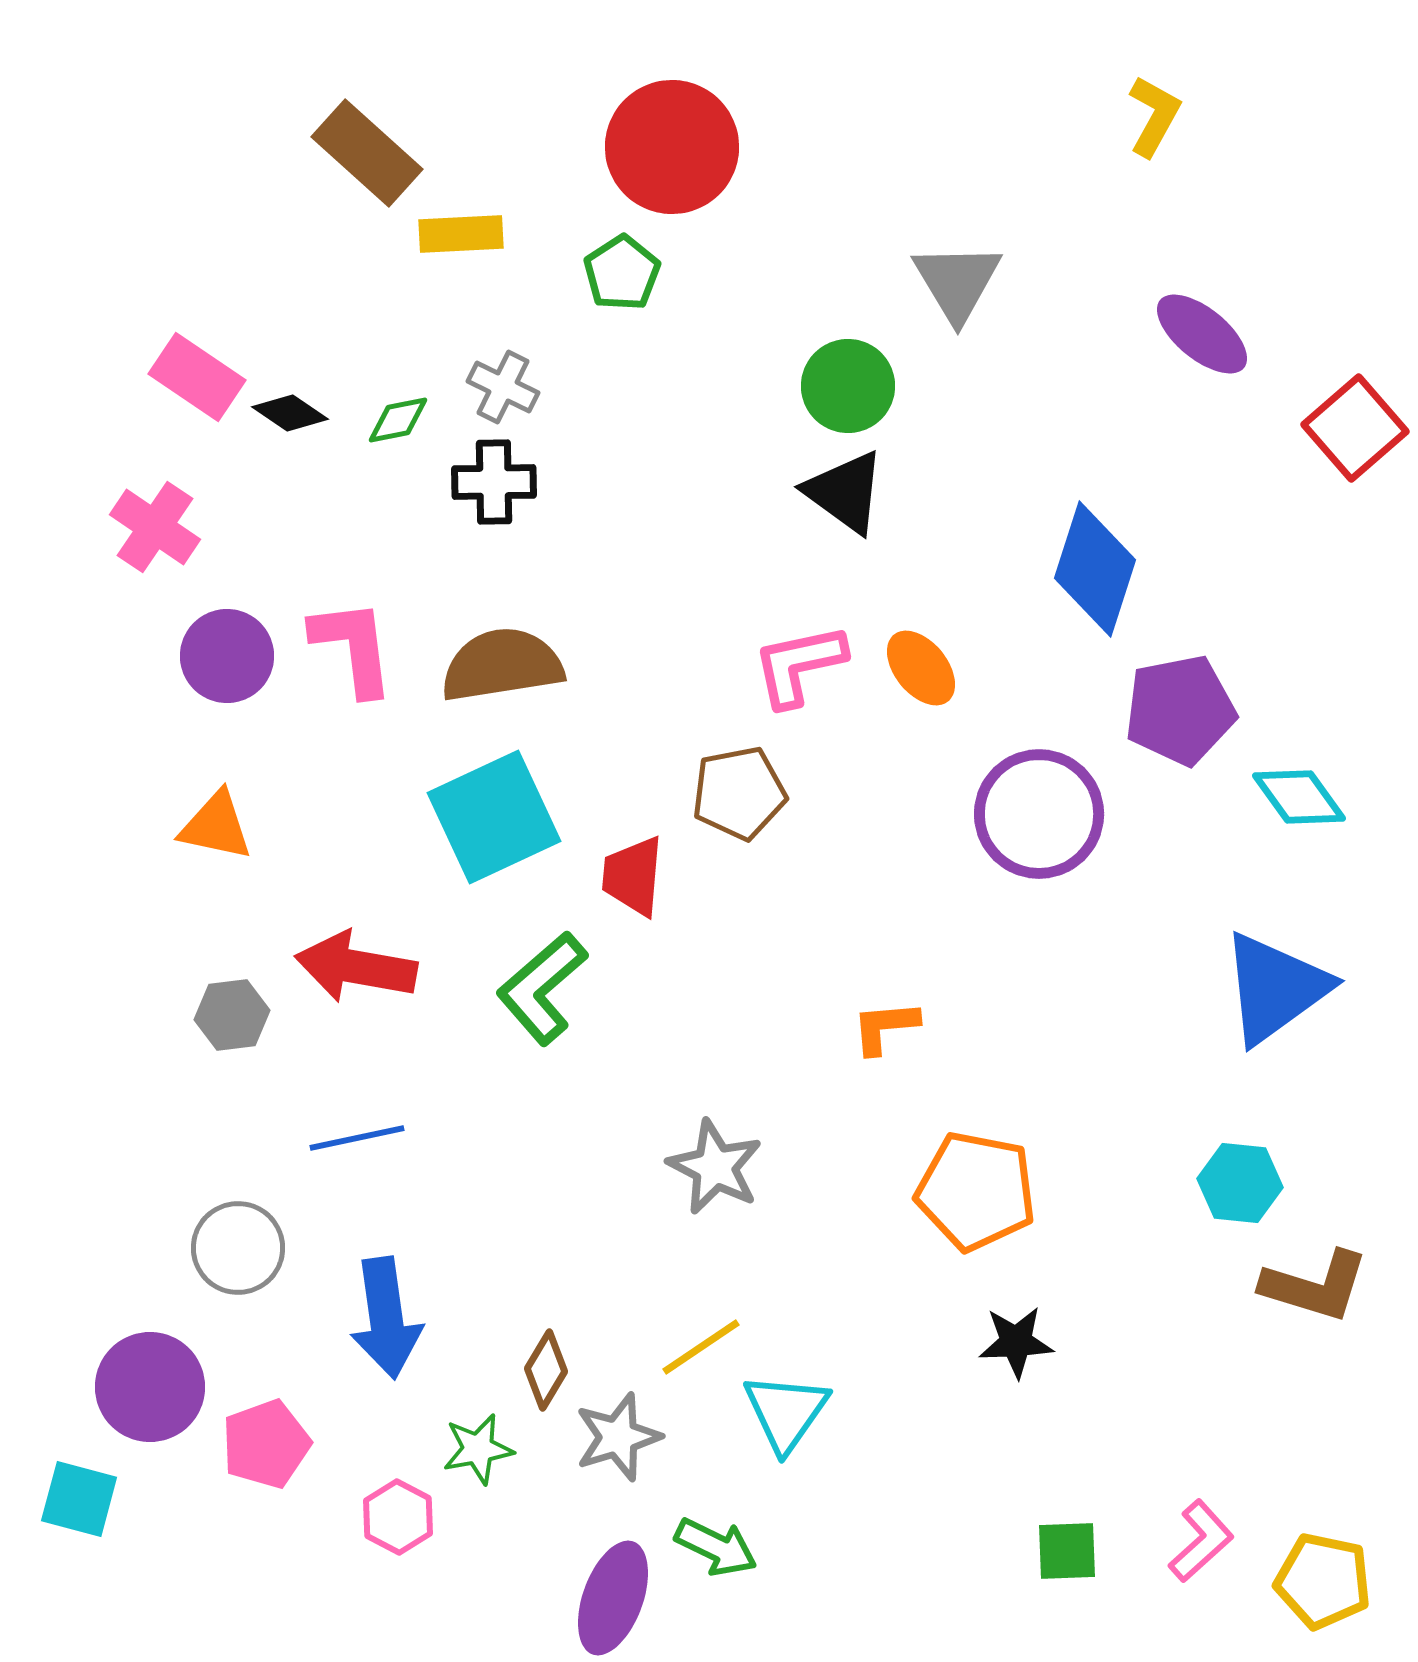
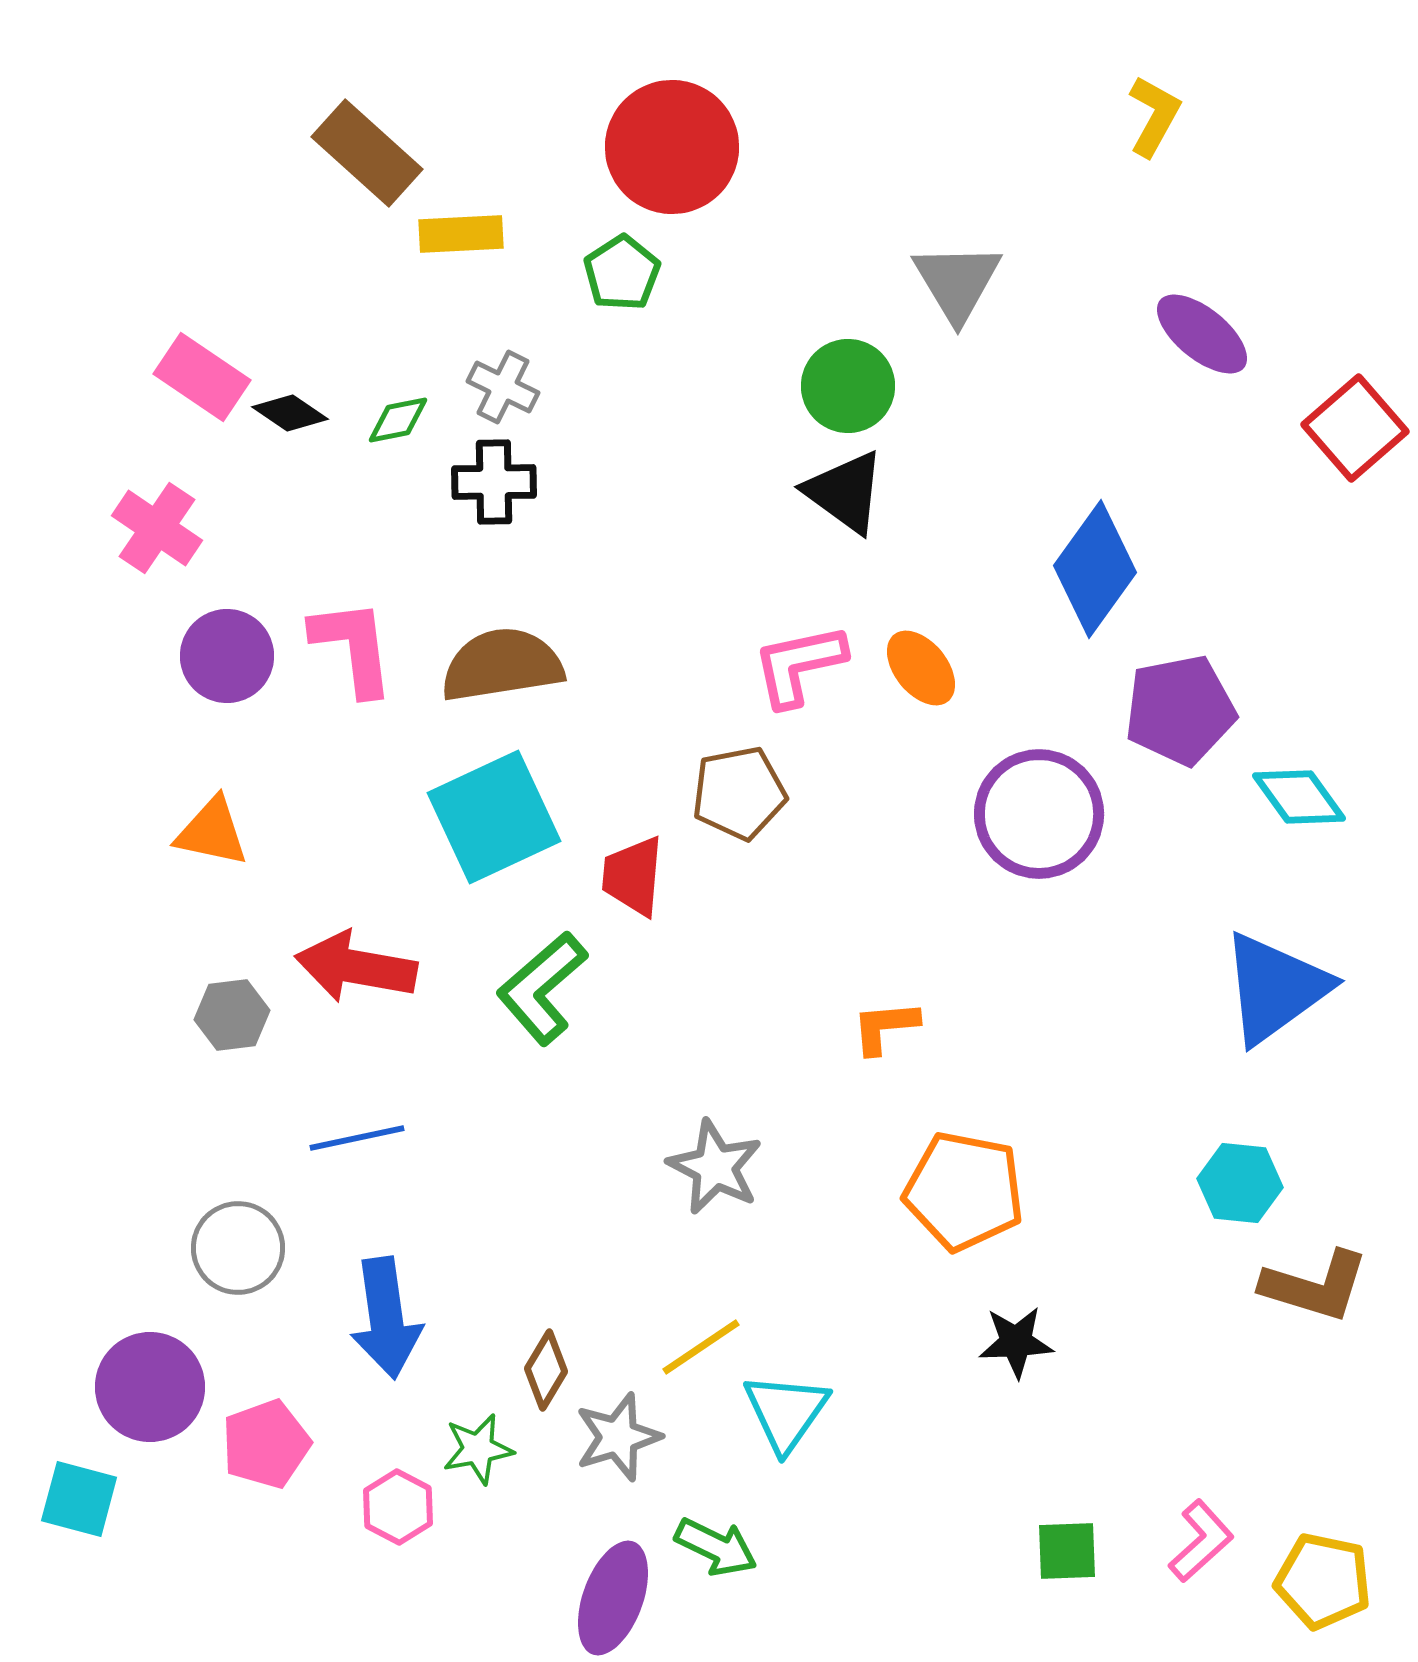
pink rectangle at (197, 377): moved 5 px right
pink cross at (155, 527): moved 2 px right, 1 px down
blue diamond at (1095, 569): rotated 18 degrees clockwise
orange triangle at (216, 826): moved 4 px left, 6 px down
orange pentagon at (976, 1191): moved 12 px left
pink hexagon at (398, 1517): moved 10 px up
